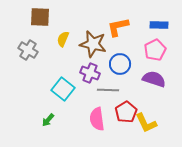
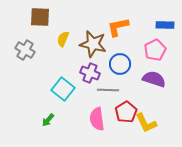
blue rectangle: moved 6 px right
gray cross: moved 3 px left
